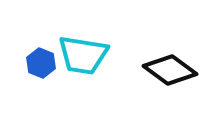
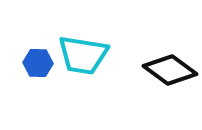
blue hexagon: moved 3 px left; rotated 20 degrees counterclockwise
